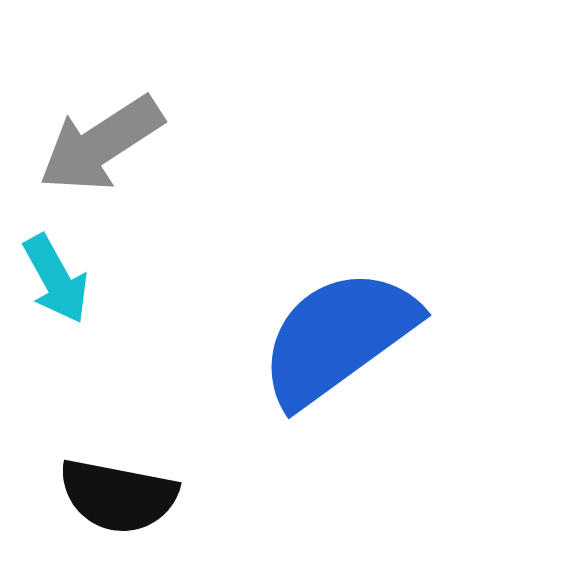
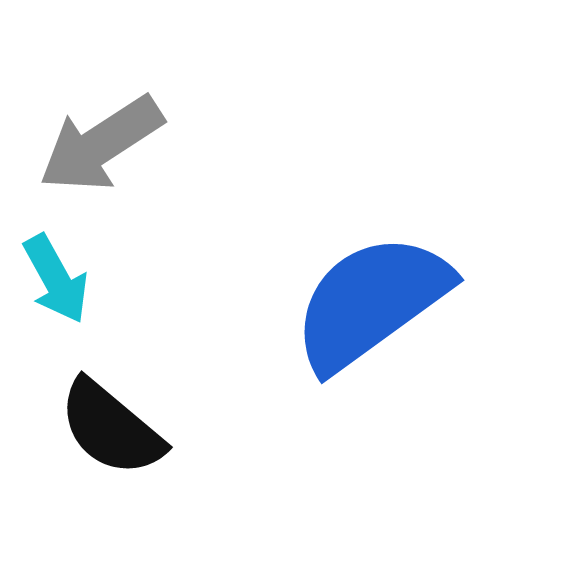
blue semicircle: moved 33 px right, 35 px up
black semicircle: moved 7 px left, 68 px up; rotated 29 degrees clockwise
